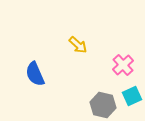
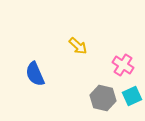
yellow arrow: moved 1 px down
pink cross: rotated 15 degrees counterclockwise
gray hexagon: moved 7 px up
